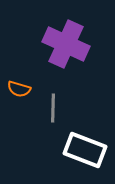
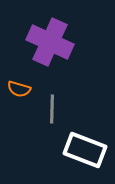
purple cross: moved 16 px left, 2 px up
gray line: moved 1 px left, 1 px down
